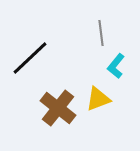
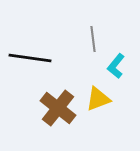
gray line: moved 8 px left, 6 px down
black line: rotated 51 degrees clockwise
